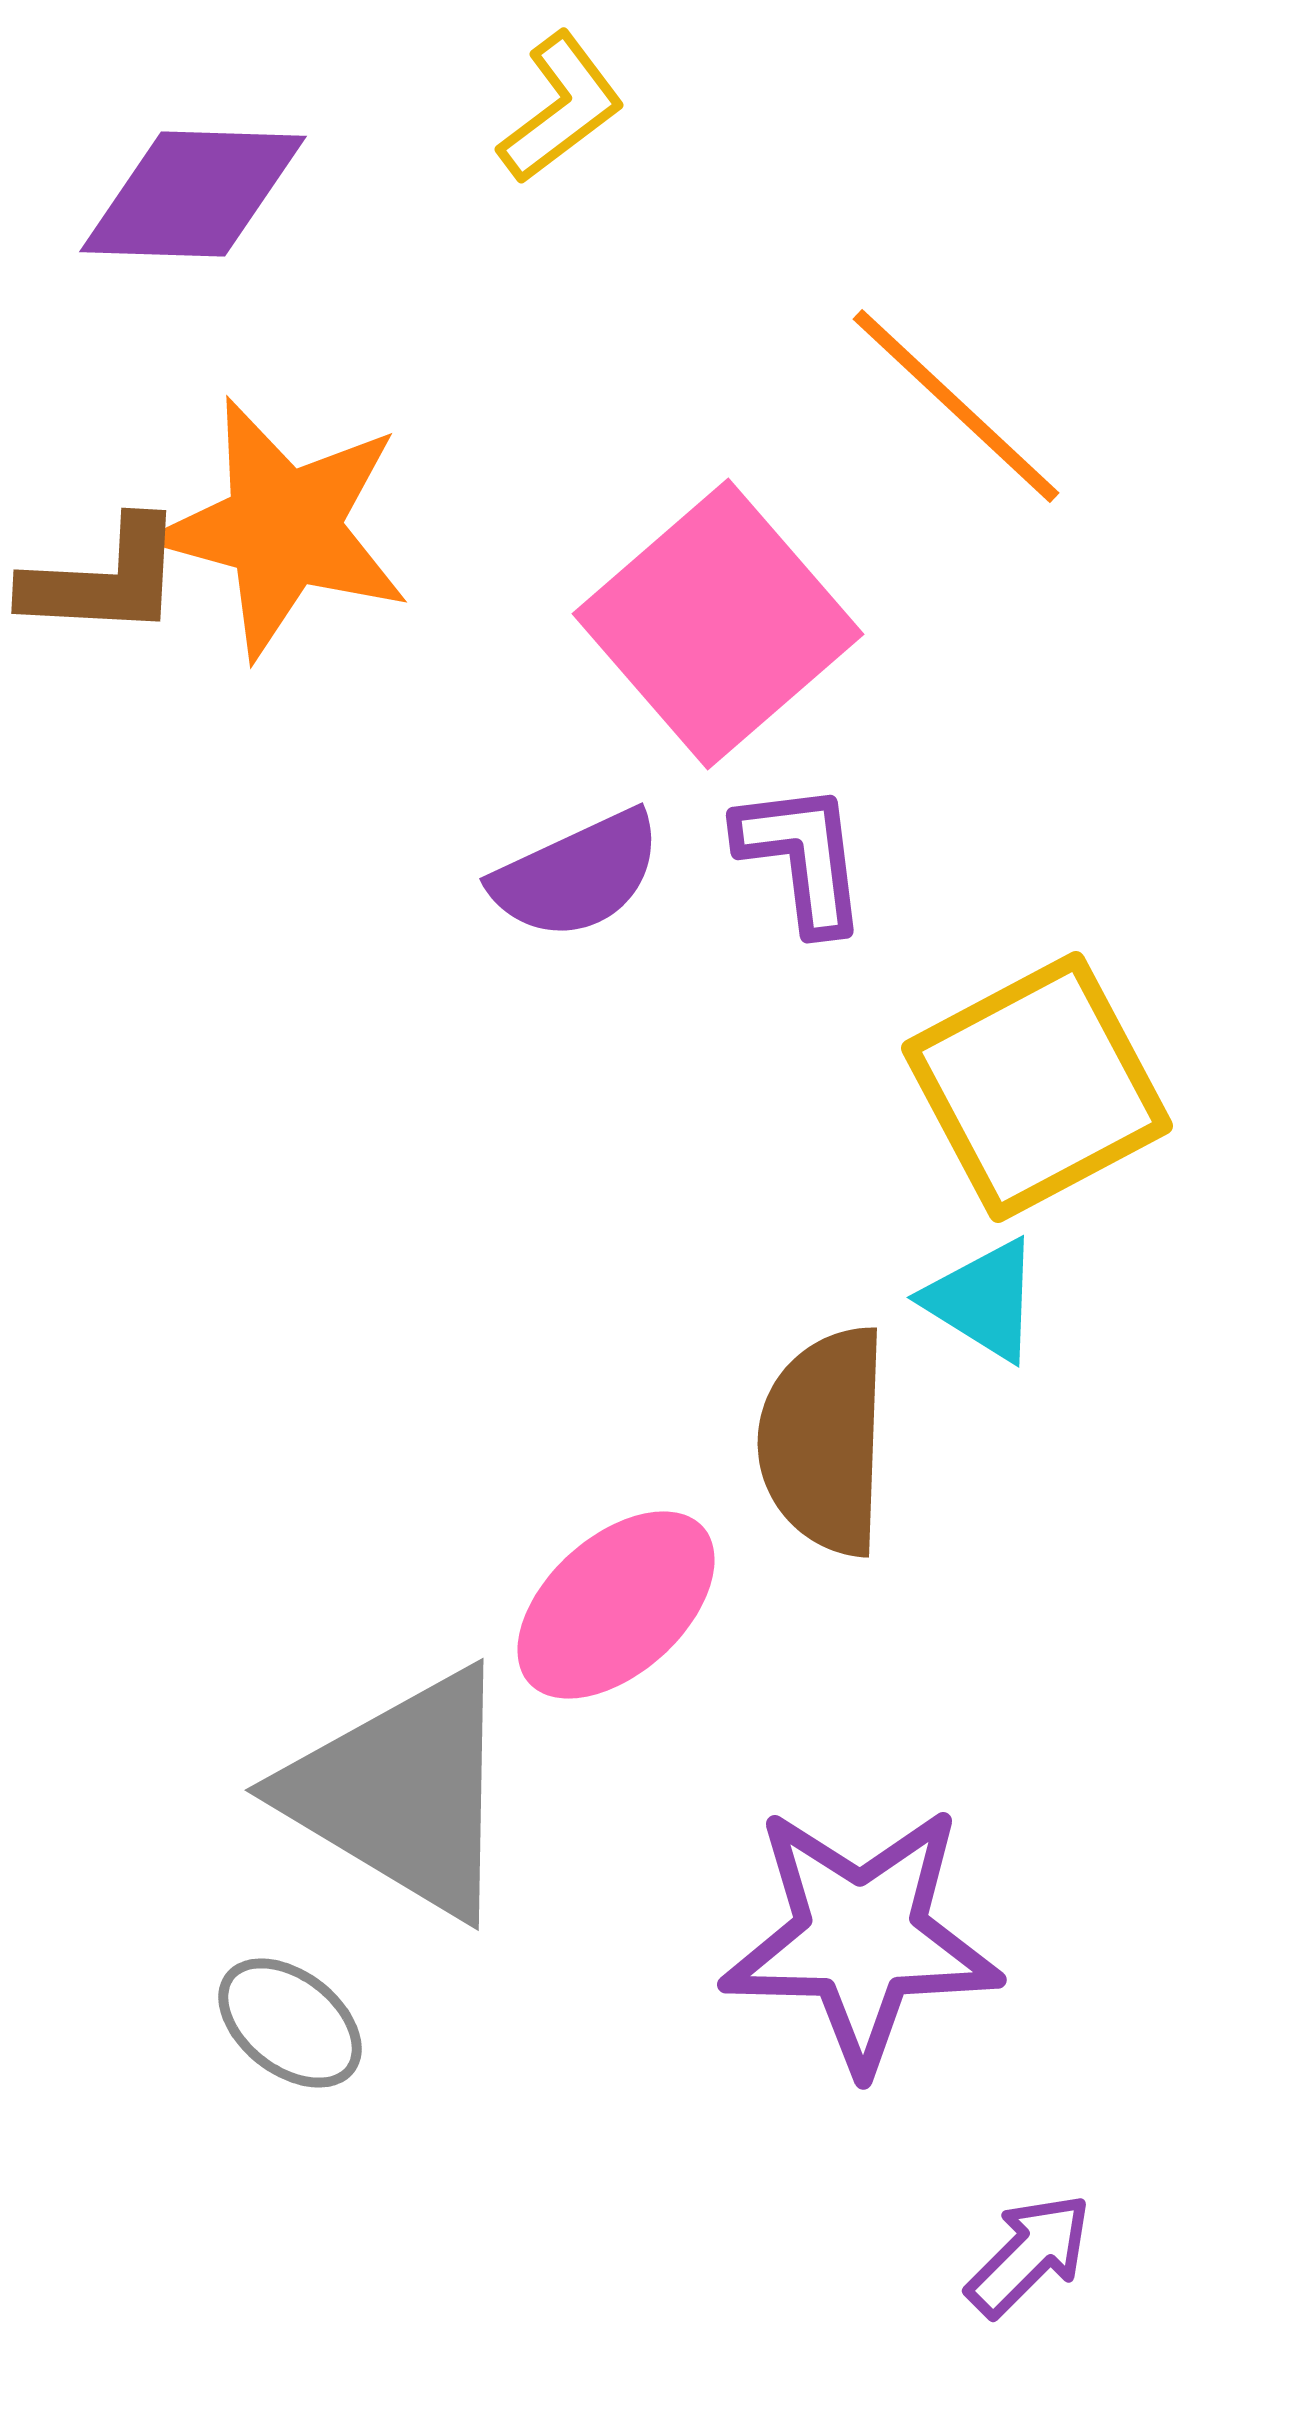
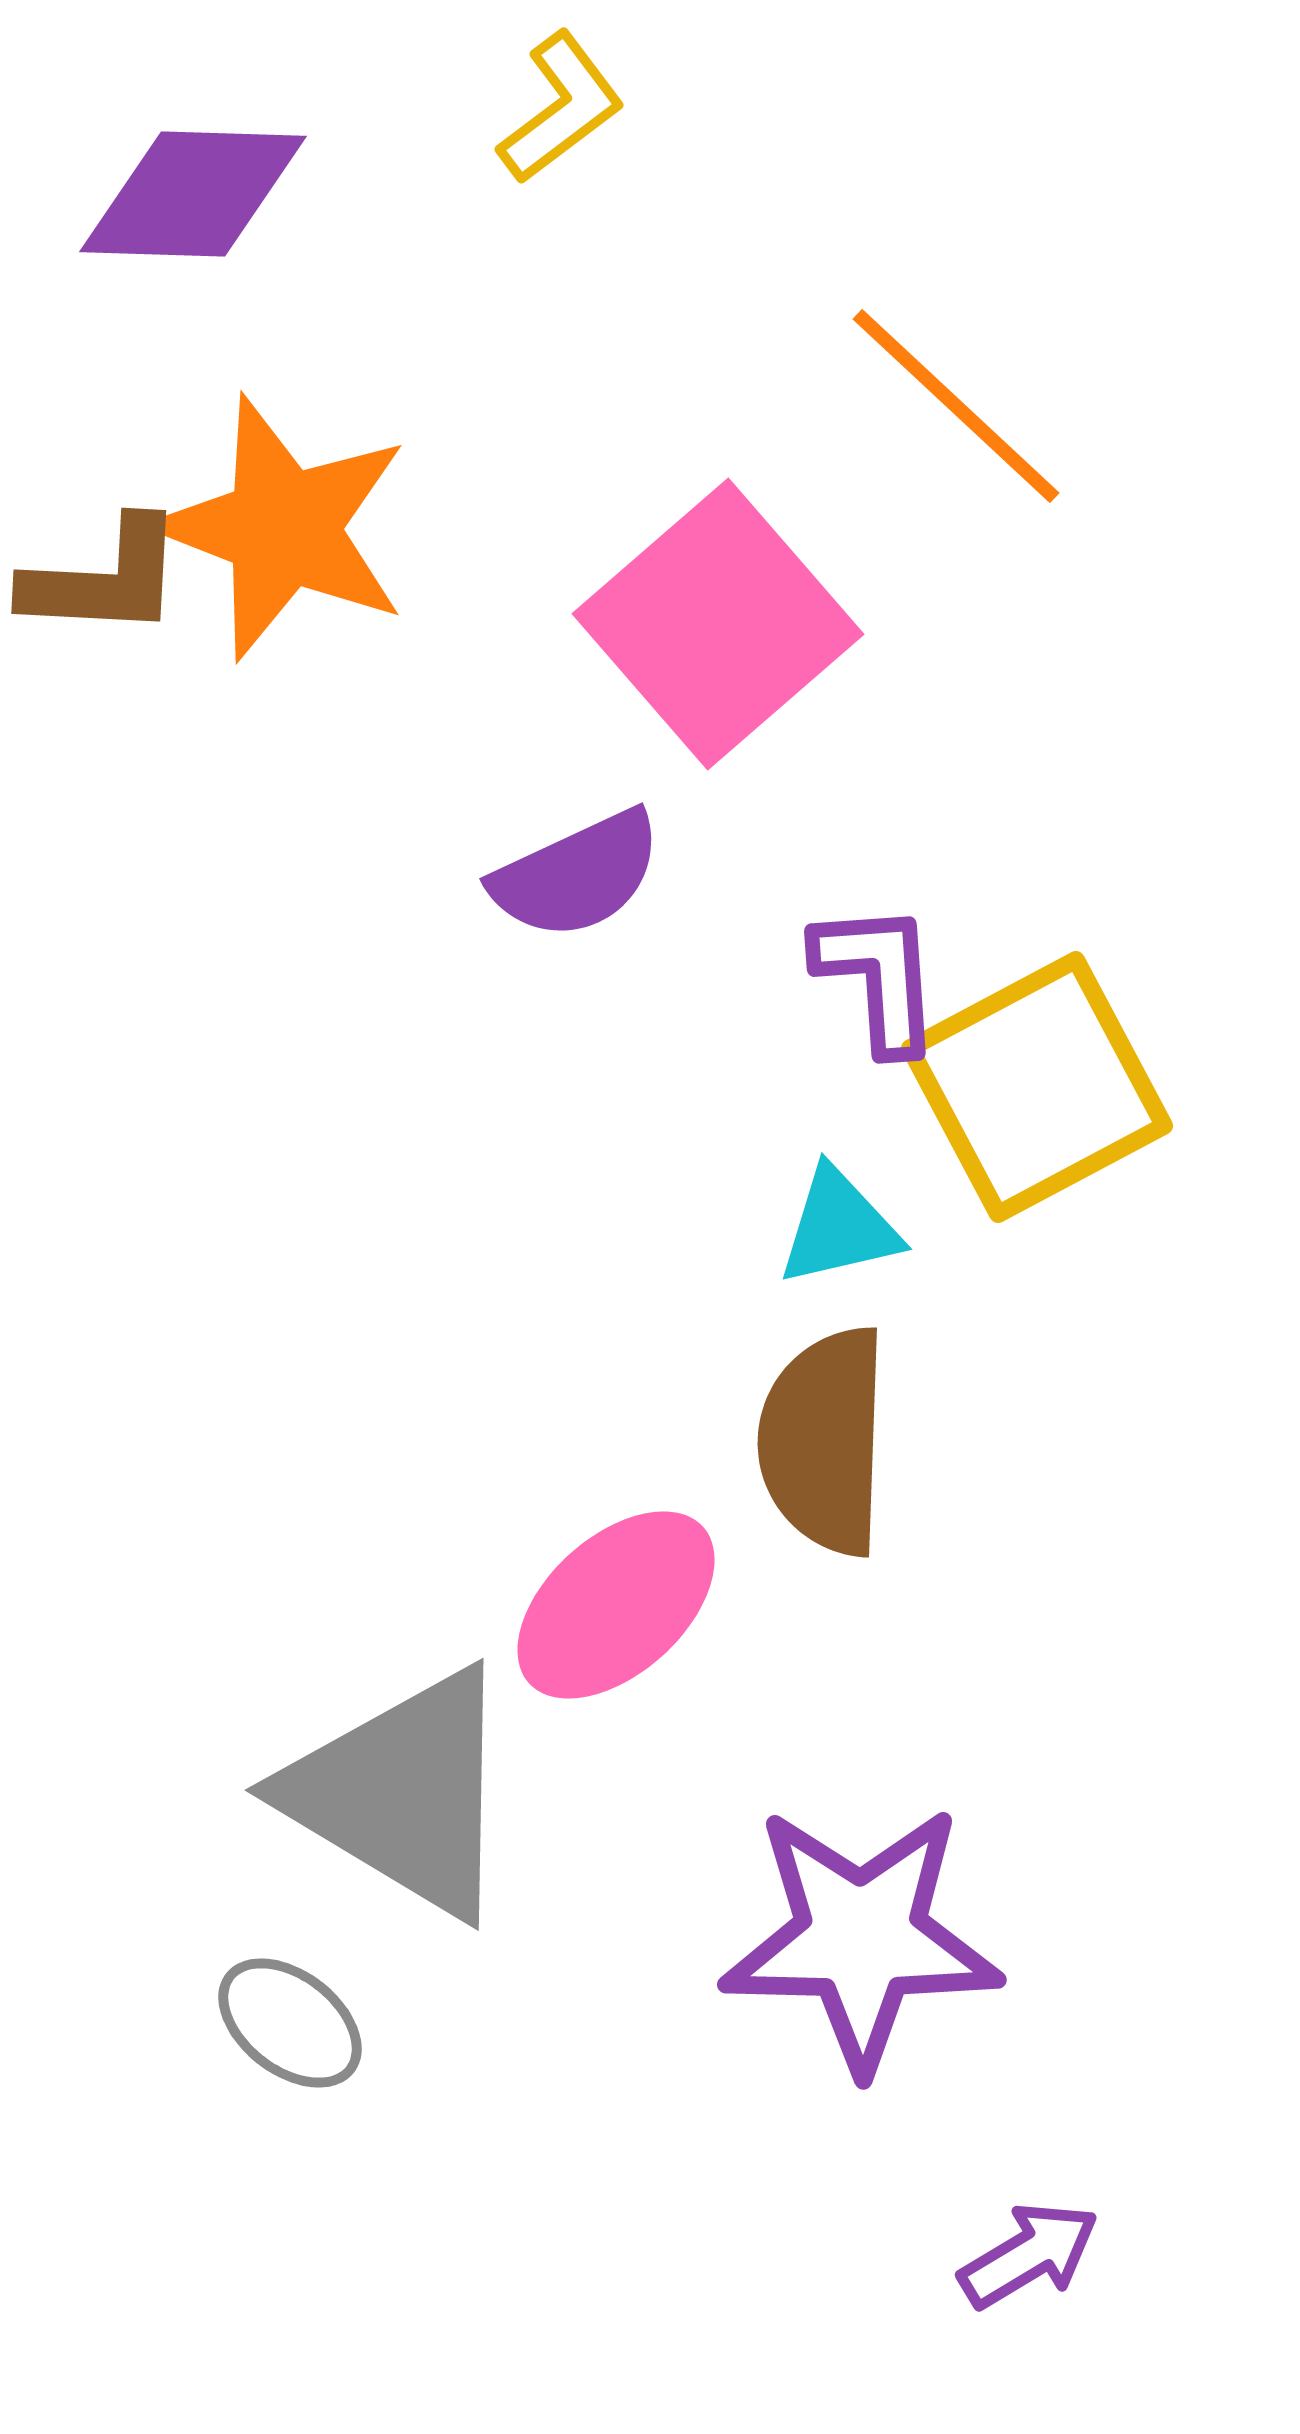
orange star: rotated 6 degrees clockwise
purple L-shape: moved 76 px right, 120 px down; rotated 3 degrees clockwise
cyan triangle: moved 144 px left, 73 px up; rotated 45 degrees counterclockwise
purple arrow: rotated 14 degrees clockwise
